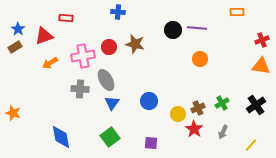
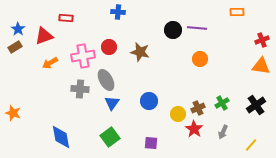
brown star: moved 5 px right, 8 px down
